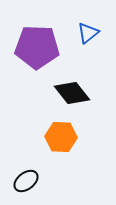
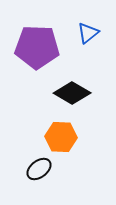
black diamond: rotated 21 degrees counterclockwise
black ellipse: moved 13 px right, 12 px up
